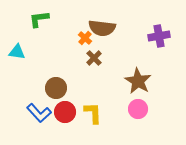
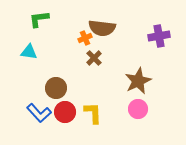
orange cross: rotated 24 degrees clockwise
cyan triangle: moved 12 px right
brown star: rotated 16 degrees clockwise
